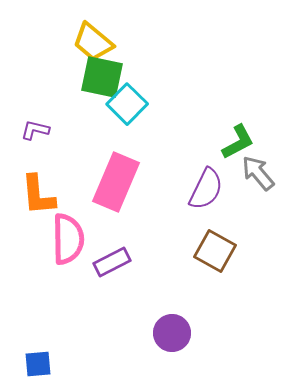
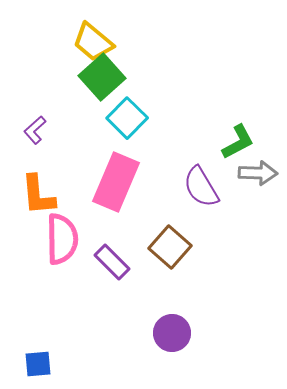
green square: rotated 36 degrees clockwise
cyan square: moved 14 px down
purple L-shape: rotated 56 degrees counterclockwise
gray arrow: rotated 132 degrees clockwise
purple semicircle: moved 5 px left, 2 px up; rotated 123 degrees clockwise
pink semicircle: moved 6 px left
brown square: moved 45 px left, 4 px up; rotated 12 degrees clockwise
purple rectangle: rotated 72 degrees clockwise
